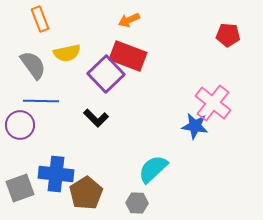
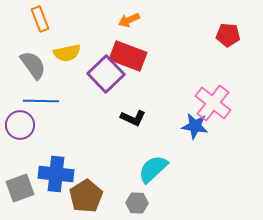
black L-shape: moved 37 px right; rotated 20 degrees counterclockwise
brown pentagon: moved 3 px down
